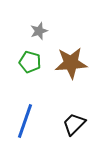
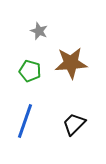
gray star: rotated 30 degrees counterclockwise
green pentagon: moved 9 px down
